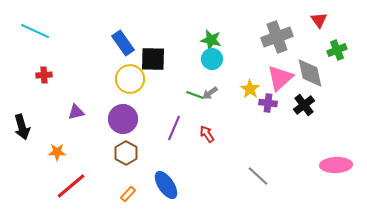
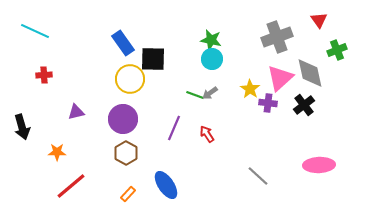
pink ellipse: moved 17 px left
